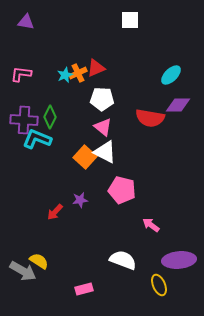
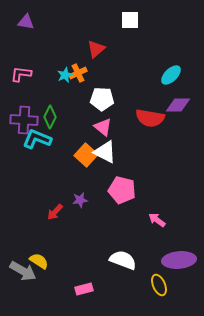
red triangle: moved 19 px up; rotated 18 degrees counterclockwise
orange square: moved 1 px right, 2 px up
pink arrow: moved 6 px right, 5 px up
